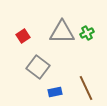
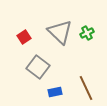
gray triangle: moved 2 px left; rotated 44 degrees clockwise
red square: moved 1 px right, 1 px down
